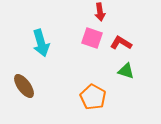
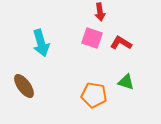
green triangle: moved 11 px down
orange pentagon: moved 1 px right, 2 px up; rotated 20 degrees counterclockwise
